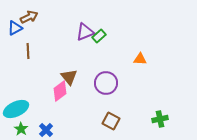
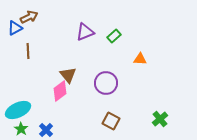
green rectangle: moved 15 px right
brown triangle: moved 1 px left, 2 px up
cyan ellipse: moved 2 px right, 1 px down
green cross: rotated 28 degrees counterclockwise
